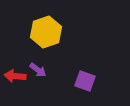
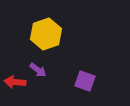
yellow hexagon: moved 2 px down
red arrow: moved 6 px down
